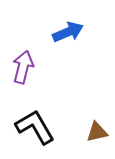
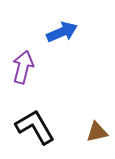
blue arrow: moved 6 px left
